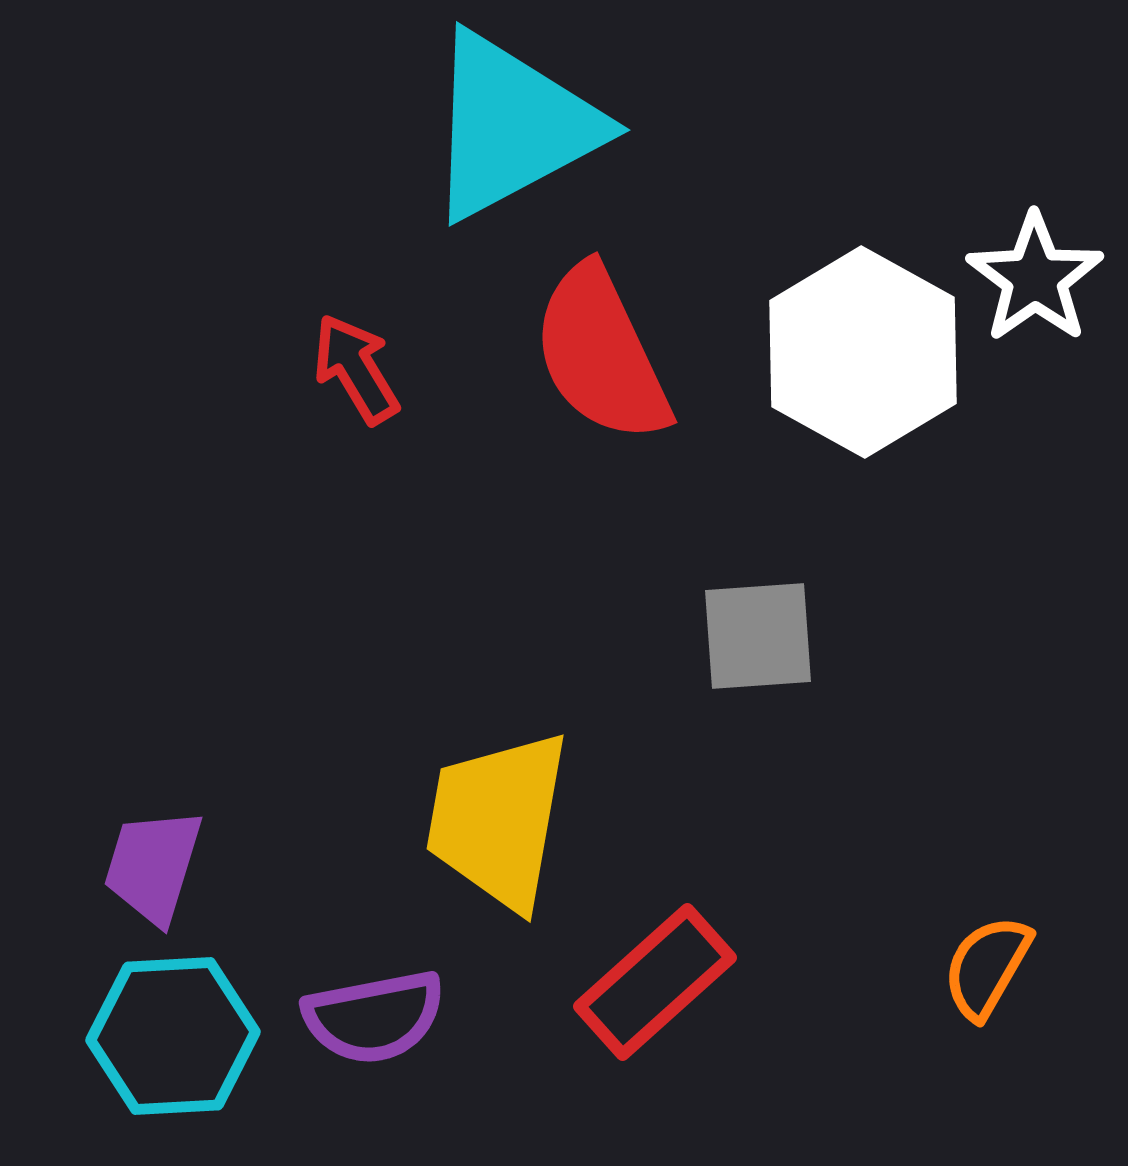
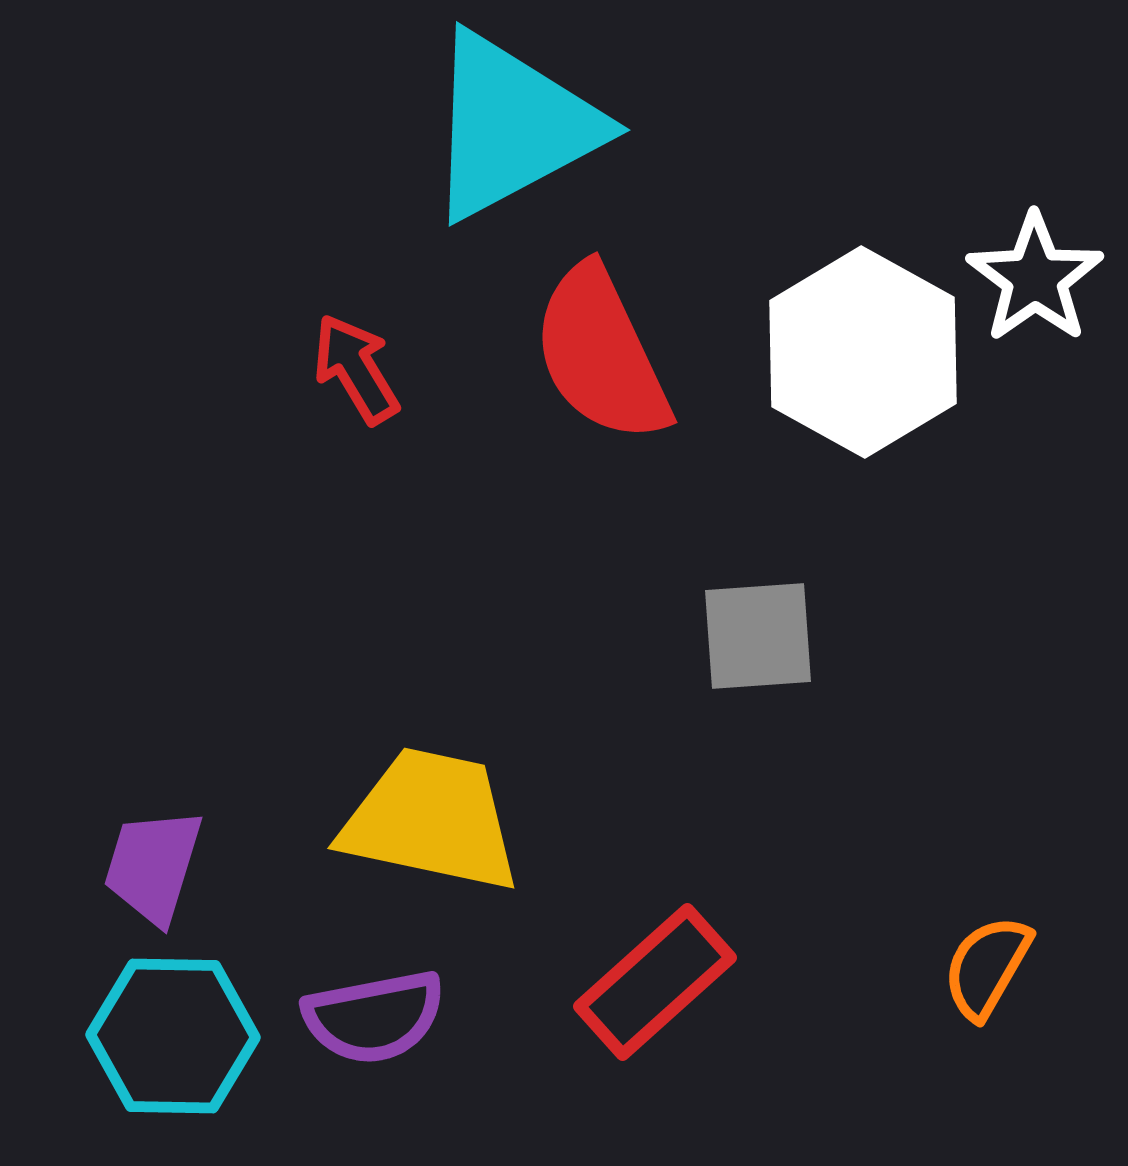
yellow trapezoid: moved 67 px left; rotated 92 degrees clockwise
cyan hexagon: rotated 4 degrees clockwise
